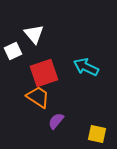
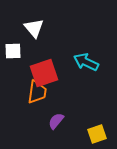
white triangle: moved 6 px up
white square: rotated 24 degrees clockwise
cyan arrow: moved 5 px up
orange trapezoid: moved 1 px left, 5 px up; rotated 65 degrees clockwise
yellow square: rotated 30 degrees counterclockwise
